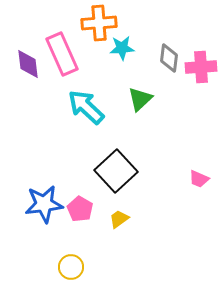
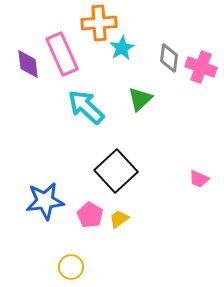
cyan star: rotated 25 degrees counterclockwise
pink cross: rotated 24 degrees clockwise
blue star: moved 1 px right, 3 px up
pink pentagon: moved 10 px right, 6 px down
